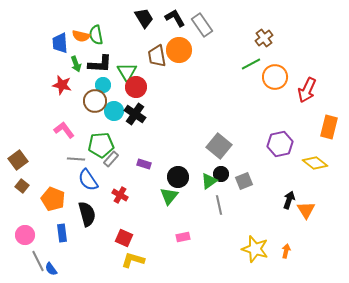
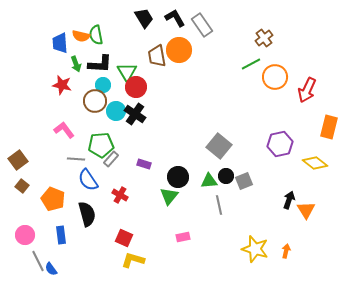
cyan circle at (114, 111): moved 2 px right
black circle at (221, 174): moved 5 px right, 2 px down
green triangle at (209, 181): rotated 30 degrees clockwise
blue rectangle at (62, 233): moved 1 px left, 2 px down
